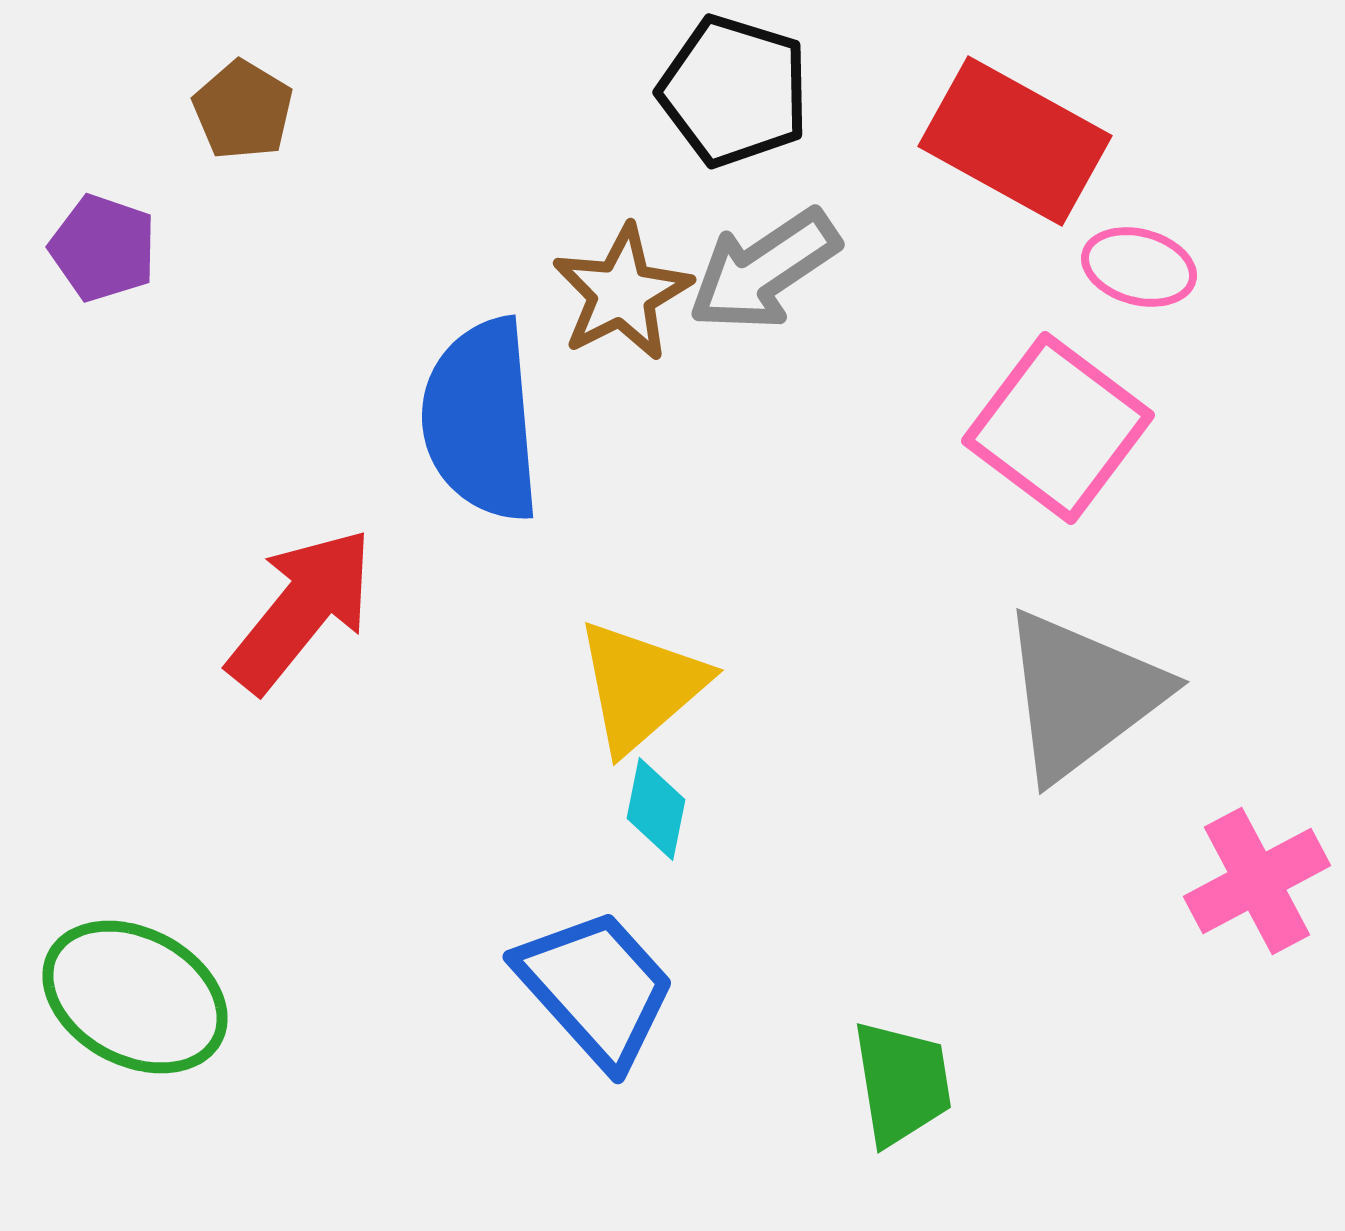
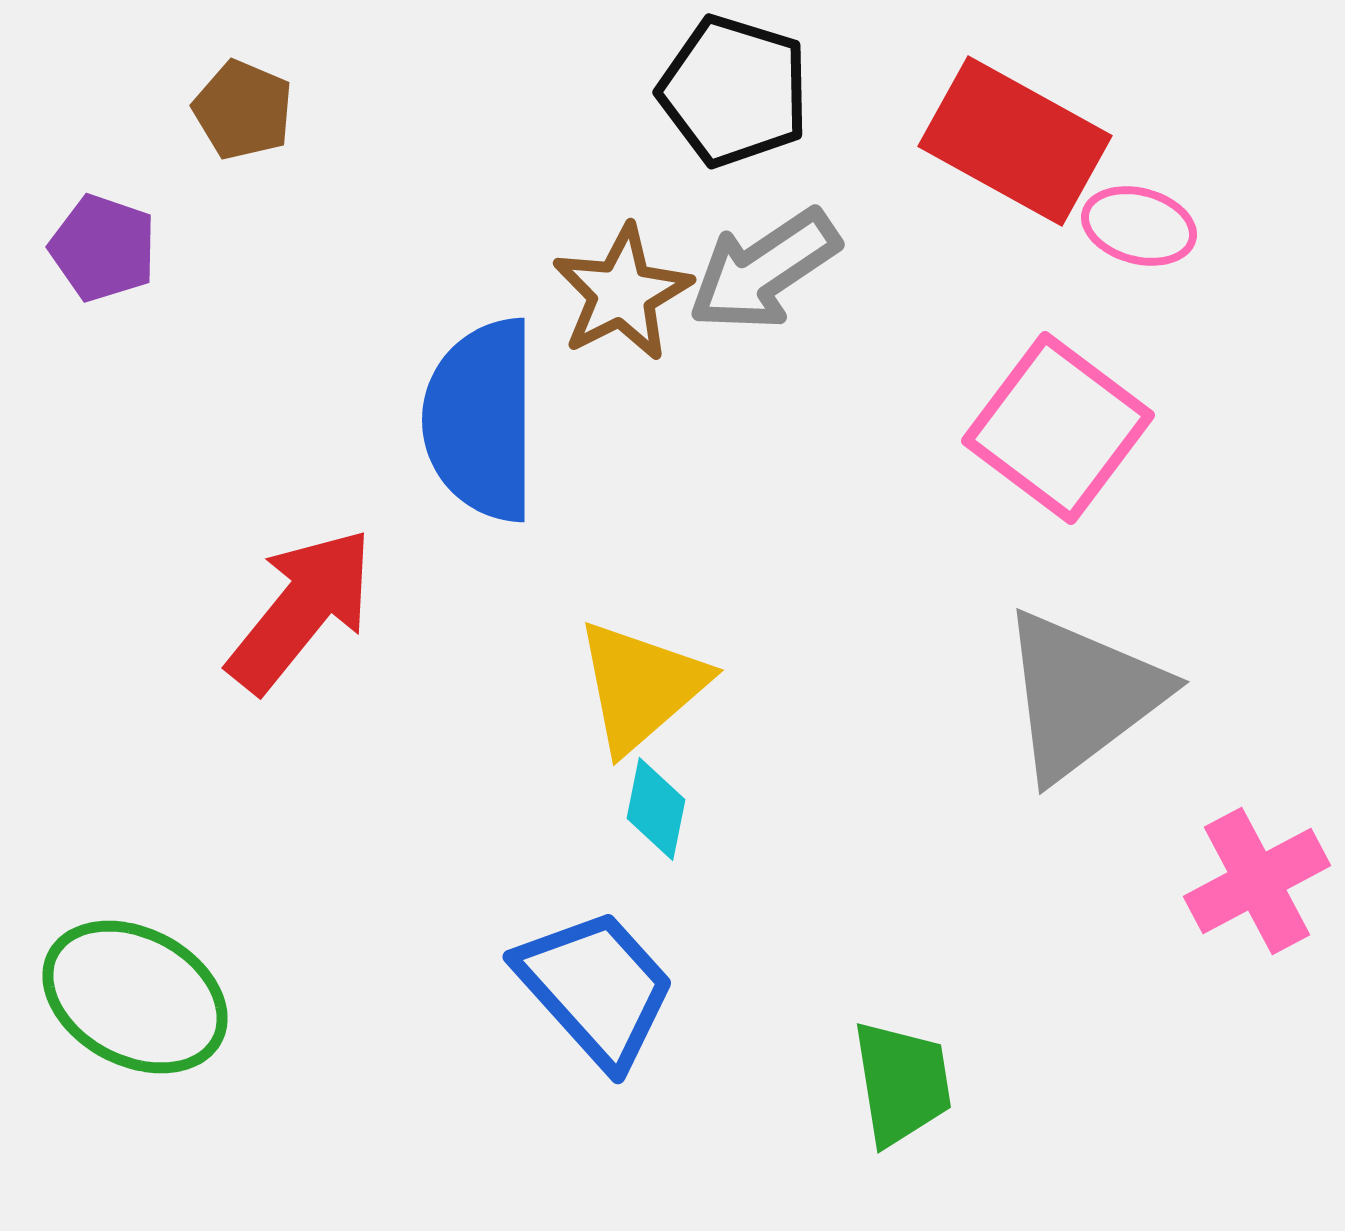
brown pentagon: rotated 8 degrees counterclockwise
pink ellipse: moved 41 px up
blue semicircle: rotated 5 degrees clockwise
